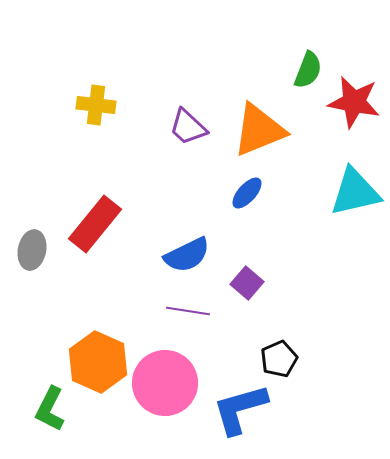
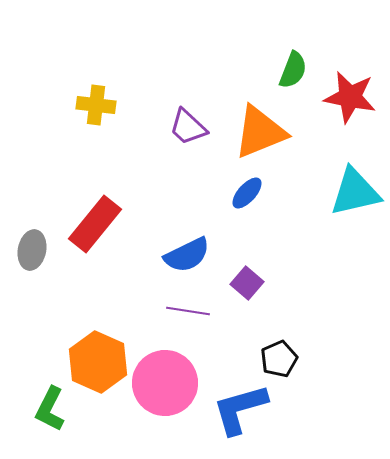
green semicircle: moved 15 px left
red star: moved 4 px left, 5 px up
orange triangle: moved 1 px right, 2 px down
